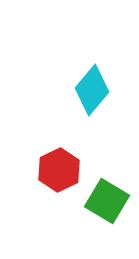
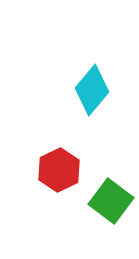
green square: moved 4 px right; rotated 6 degrees clockwise
